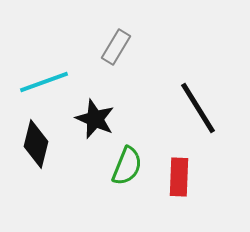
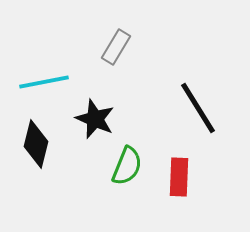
cyan line: rotated 9 degrees clockwise
